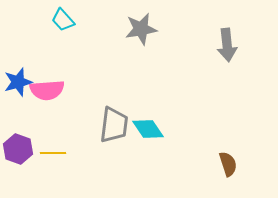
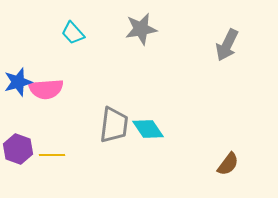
cyan trapezoid: moved 10 px right, 13 px down
gray arrow: rotated 32 degrees clockwise
pink semicircle: moved 1 px left, 1 px up
yellow line: moved 1 px left, 2 px down
brown semicircle: rotated 55 degrees clockwise
